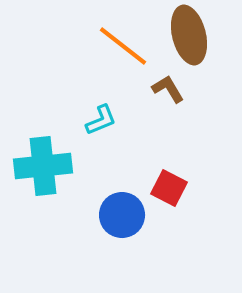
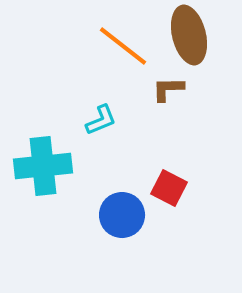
brown L-shape: rotated 60 degrees counterclockwise
